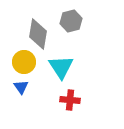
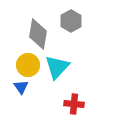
gray hexagon: rotated 15 degrees counterclockwise
yellow circle: moved 4 px right, 3 px down
cyan triangle: moved 4 px left; rotated 16 degrees clockwise
red cross: moved 4 px right, 4 px down
